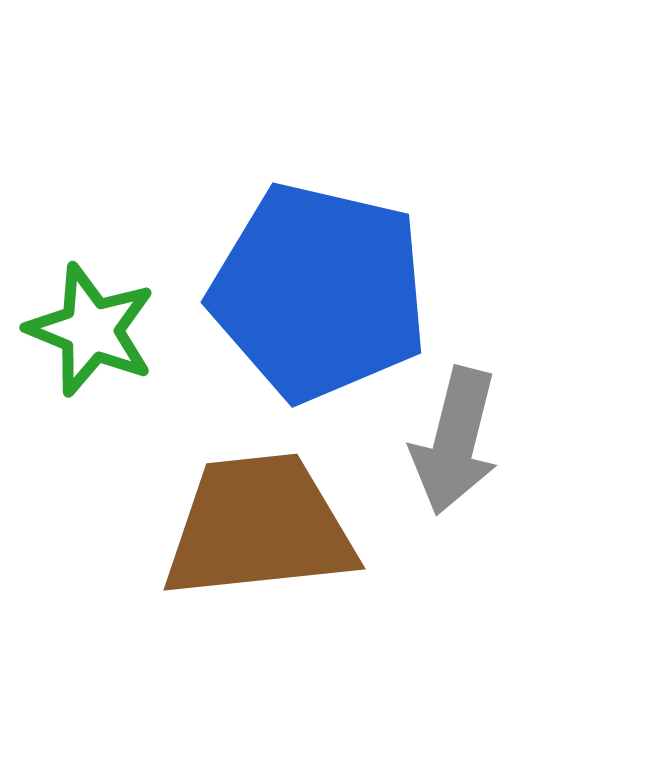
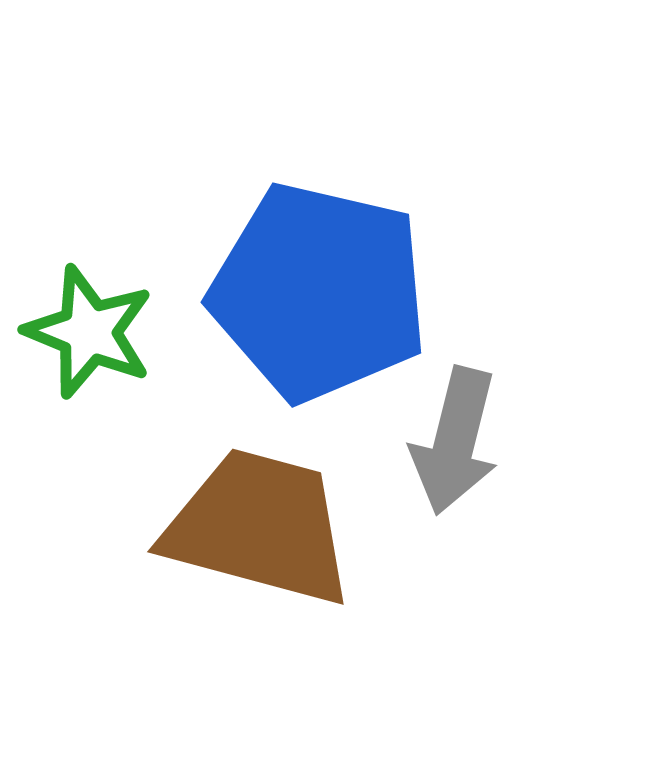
green star: moved 2 px left, 2 px down
brown trapezoid: rotated 21 degrees clockwise
